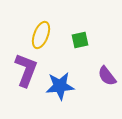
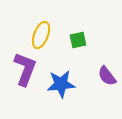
green square: moved 2 px left
purple L-shape: moved 1 px left, 1 px up
blue star: moved 1 px right, 2 px up
